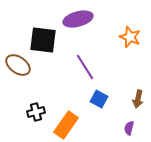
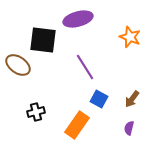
brown arrow: moved 6 px left; rotated 24 degrees clockwise
orange rectangle: moved 11 px right
